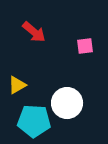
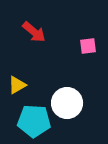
pink square: moved 3 px right
